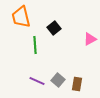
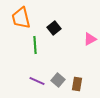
orange trapezoid: moved 1 px down
